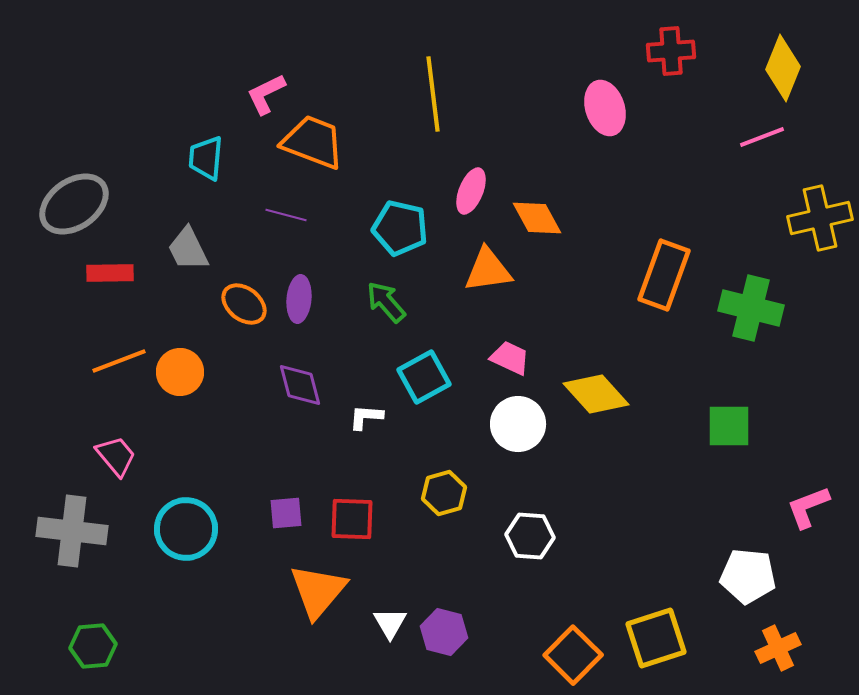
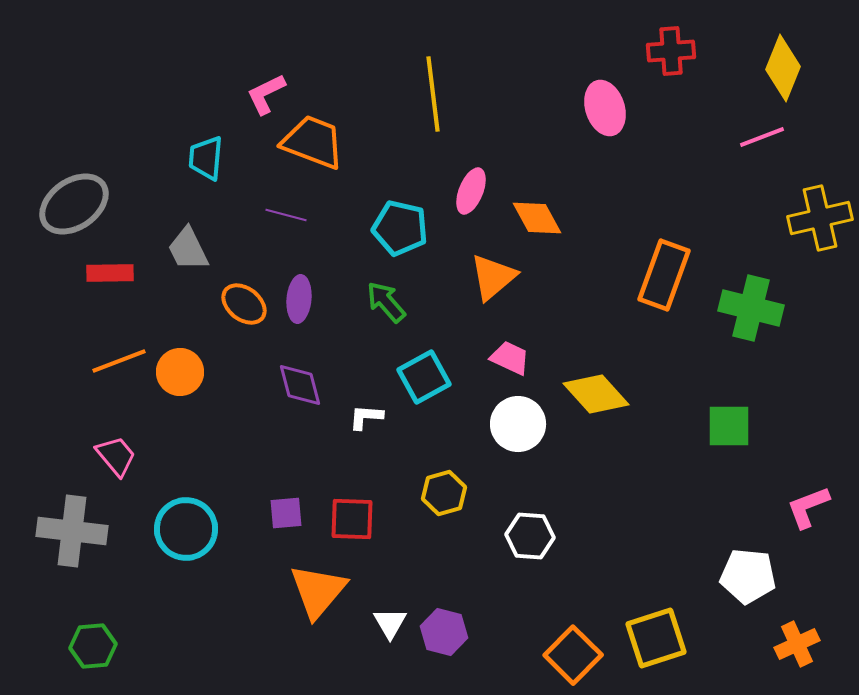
orange triangle at (488, 270): moved 5 px right, 7 px down; rotated 32 degrees counterclockwise
orange cross at (778, 648): moved 19 px right, 4 px up
